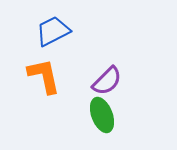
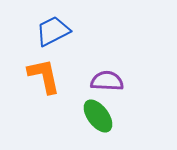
purple semicircle: rotated 132 degrees counterclockwise
green ellipse: moved 4 px left, 1 px down; rotated 16 degrees counterclockwise
